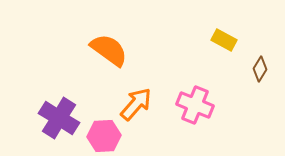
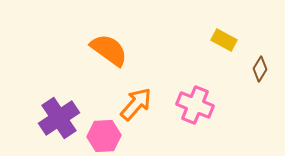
purple cross: rotated 24 degrees clockwise
